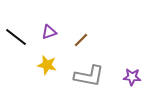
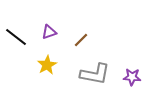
yellow star: rotated 30 degrees clockwise
gray L-shape: moved 6 px right, 2 px up
